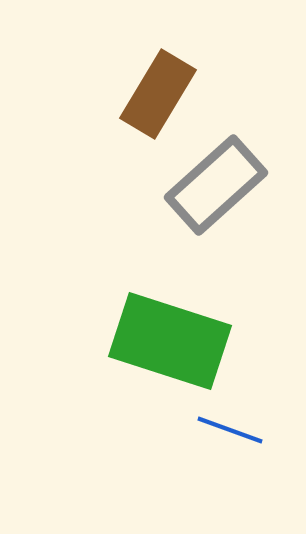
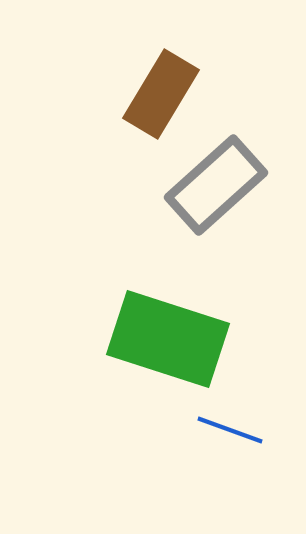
brown rectangle: moved 3 px right
green rectangle: moved 2 px left, 2 px up
